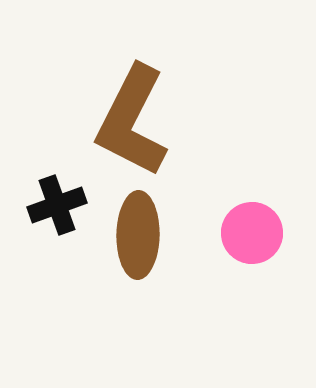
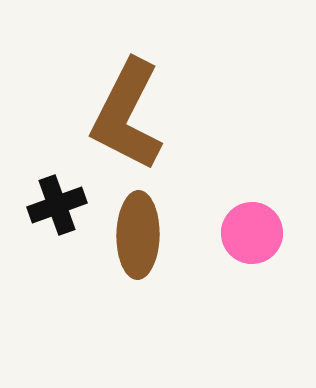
brown L-shape: moved 5 px left, 6 px up
